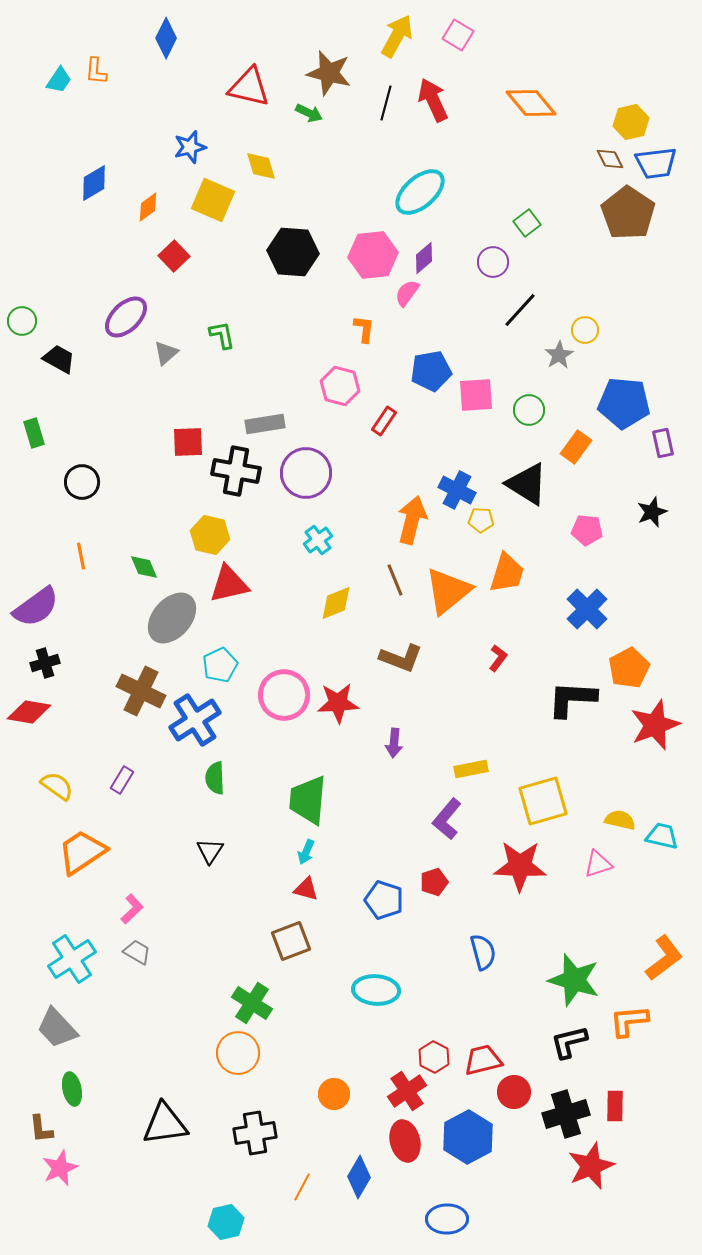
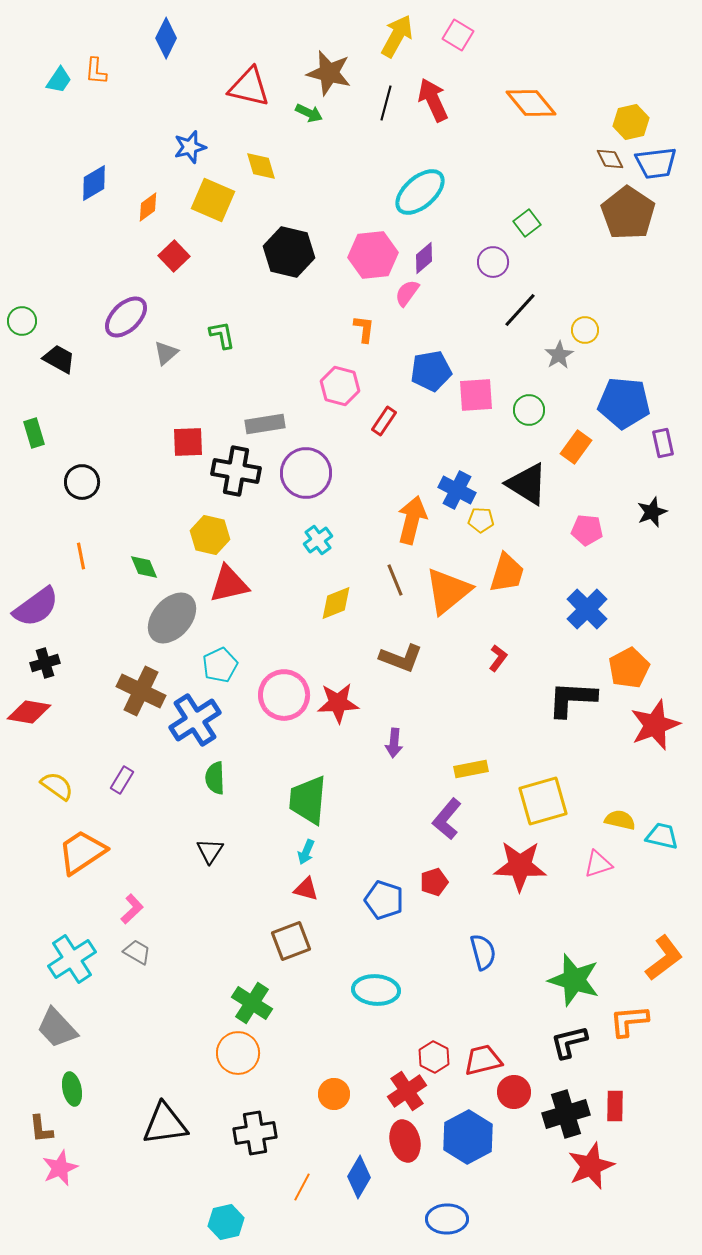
black hexagon at (293, 252): moved 4 px left; rotated 9 degrees clockwise
